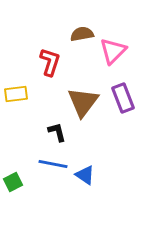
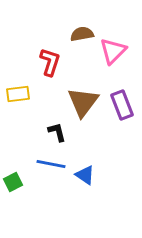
yellow rectangle: moved 2 px right
purple rectangle: moved 1 px left, 7 px down
blue line: moved 2 px left
